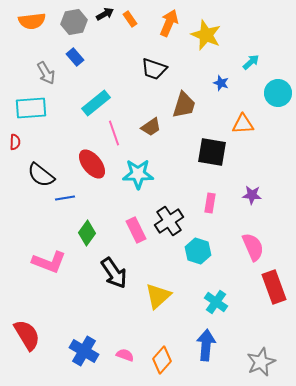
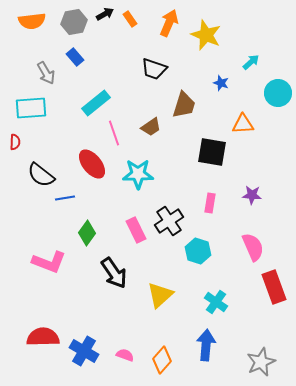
yellow triangle at (158, 296): moved 2 px right, 1 px up
red semicircle at (27, 335): moved 16 px right, 2 px down; rotated 60 degrees counterclockwise
